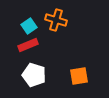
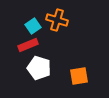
orange cross: moved 1 px right
cyan square: moved 4 px right
white pentagon: moved 5 px right, 7 px up
